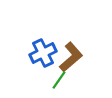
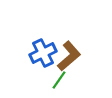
brown L-shape: moved 2 px left, 1 px up
